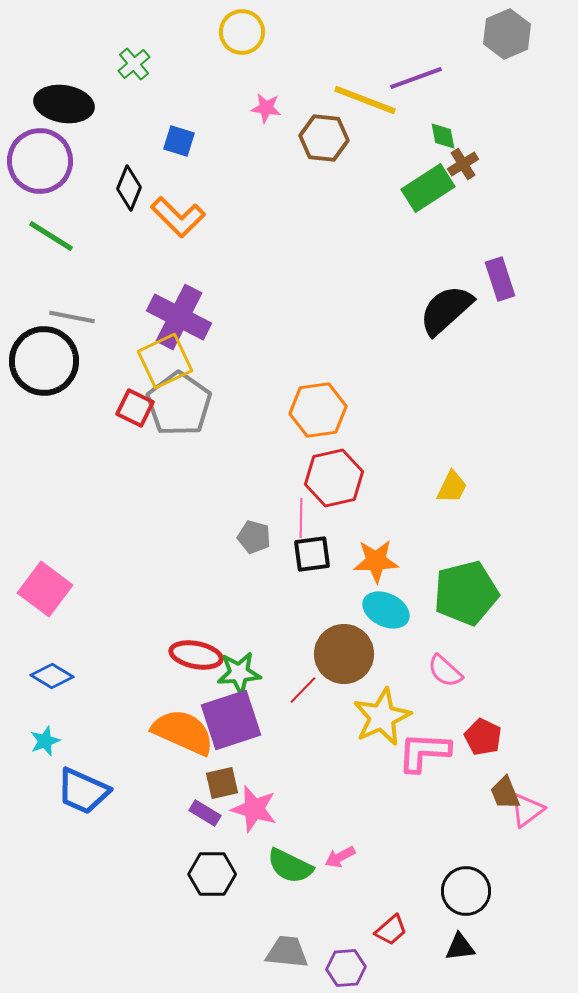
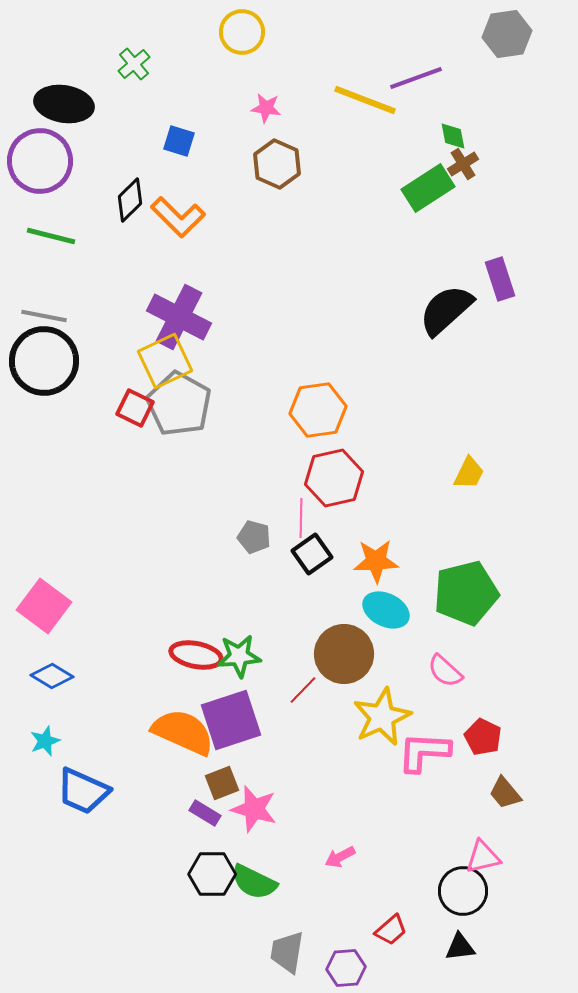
gray hexagon at (507, 34): rotated 15 degrees clockwise
green diamond at (443, 136): moved 10 px right
brown hexagon at (324, 138): moved 47 px left, 26 px down; rotated 18 degrees clockwise
black diamond at (129, 188): moved 1 px right, 12 px down; rotated 24 degrees clockwise
green line at (51, 236): rotated 18 degrees counterclockwise
gray line at (72, 317): moved 28 px left, 1 px up
gray pentagon at (179, 404): rotated 6 degrees counterclockwise
yellow trapezoid at (452, 487): moved 17 px right, 14 px up
black square at (312, 554): rotated 27 degrees counterclockwise
pink square at (45, 589): moved 1 px left, 17 px down
green star at (239, 673): moved 17 px up
brown square at (222, 783): rotated 8 degrees counterclockwise
brown trapezoid at (505, 793): rotated 18 degrees counterclockwise
pink triangle at (527, 810): moved 44 px left, 47 px down; rotated 24 degrees clockwise
green semicircle at (290, 866): moved 36 px left, 16 px down
black circle at (466, 891): moved 3 px left
gray trapezoid at (287, 952): rotated 87 degrees counterclockwise
